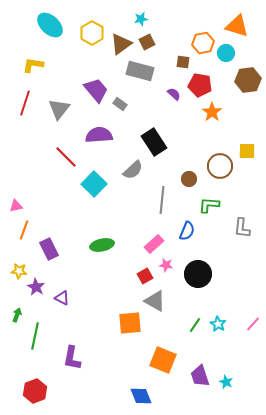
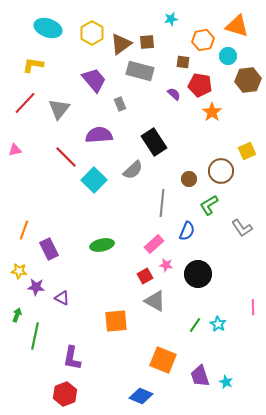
cyan star at (141, 19): moved 30 px right
cyan ellipse at (50, 25): moved 2 px left, 3 px down; rotated 24 degrees counterclockwise
brown square at (147, 42): rotated 21 degrees clockwise
orange hexagon at (203, 43): moved 3 px up
cyan circle at (226, 53): moved 2 px right, 3 px down
purple trapezoid at (96, 90): moved 2 px left, 10 px up
red line at (25, 103): rotated 25 degrees clockwise
gray rectangle at (120, 104): rotated 32 degrees clockwise
yellow square at (247, 151): rotated 24 degrees counterclockwise
brown circle at (220, 166): moved 1 px right, 5 px down
cyan square at (94, 184): moved 4 px up
gray line at (162, 200): moved 3 px down
green L-shape at (209, 205): rotated 35 degrees counterclockwise
pink triangle at (16, 206): moved 1 px left, 56 px up
gray L-shape at (242, 228): rotated 40 degrees counterclockwise
purple star at (36, 287): rotated 24 degrees counterclockwise
orange square at (130, 323): moved 14 px left, 2 px up
pink line at (253, 324): moved 17 px up; rotated 42 degrees counterclockwise
red hexagon at (35, 391): moved 30 px right, 3 px down
blue diamond at (141, 396): rotated 45 degrees counterclockwise
